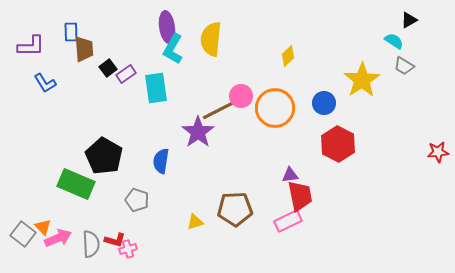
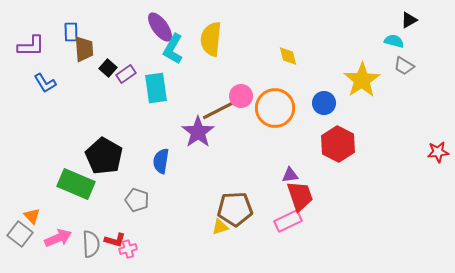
purple ellipse: moved 7 px left; rotated 28 degrees counterclockwise
cyan semicircle: rotated 18 degrees counterclockwise
yellow diamond: rotated 60 degrees counterclockwise
black square: rotated 12 degrees counterclockwise
red trapezoid: rotated 8 degrees counterclockwise
yellow triangle: moved 25 px right, 5 px down
orange triangle: moved 11 px left, 11 px up
gray square: moved 3 px left
